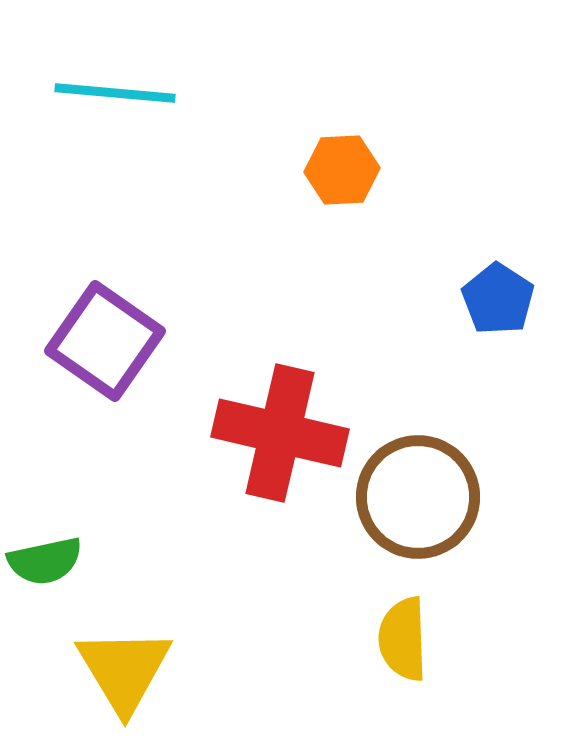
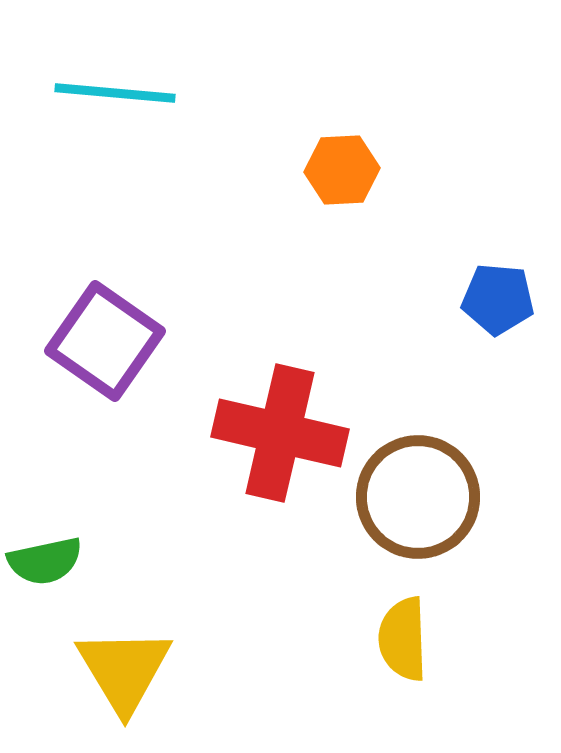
blue pentagon: rotated 28 degrees counterclockwise
